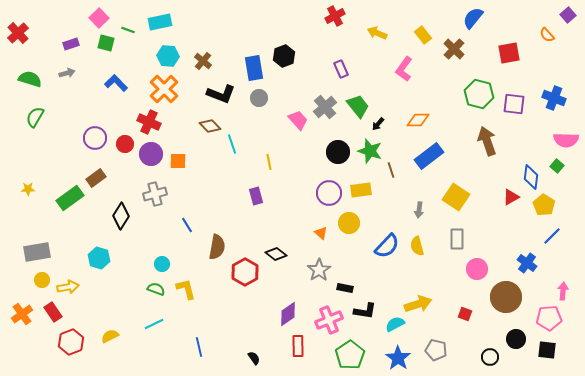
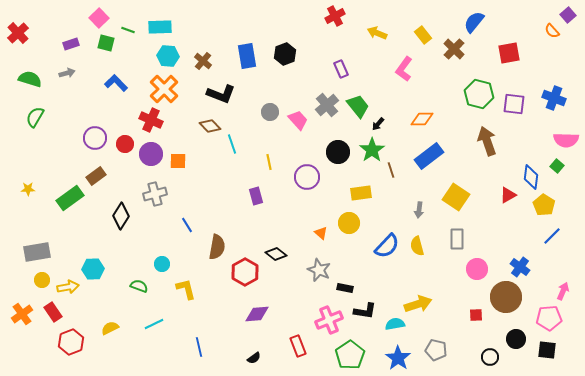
blue semicircle at (473, 18): moved 1 px right, 4 px down
cyan rectangle at (160, 22): moved 5 px down; rotated 10 degrees clockwise
orange semicircle at (547, 35): moved 5 px right, 4 px up
black hexagon at (284, 56): moved 1 px right, 2 px up
blue rectangle at (254, 68): moved 7 px left, 12 px up
gray circle at (259, 98): moved 11 px right, 14 px down
gray cross at (325, 107): moved 2 px right, 2 px up
orange diamond at (418, 120): moved 4 px right, 1 px up
red cross at (149, 122): moved 2 px right, 2 px up
green star at (370, 151): moved 2 px right, 1 px up; rotated 20 degrees clockwise
brown rectangle at (96, 178): moved 2 px up
yellow rectangle at (361, 190): moved 3 px down
purple circle at (329, 193): moved 22 px left, 16 px up
red triangle at (511, 197): moved 3 px left, 2 px up
cyan hexagon at (99, 258): moved 6 px left, 11 px down; rotated 20 degrees counterclockwise
blue cross at (527, 263): moved 7 px left, 4 px down
gray star at (319, 270): rotated 15 degrees counterclockwise
green semicircle at (156, 289): moved 17 px left, 3 px up
pink arrow at (563, 291): rotated 18 degrees clockwise
purple diamond at (288, 314): moved 31 px left; rotated 30 degrees clockwise
red square at (465, 314): moved 11 px right, 1 px down; rotated 24 degrees counterclockwise
cyan semicircle at (395, 324): rotated 18 degrees clockwise
yellow semicircle at (110, 336): moved 8 px up
red rectangle at (298, 346): rotated 20 degrees counterclockwise
black semicircle at (254, 358): rotated 88 degrees clockwise
